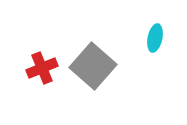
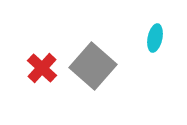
red cross: rotated 24 degrees counterclockwise
